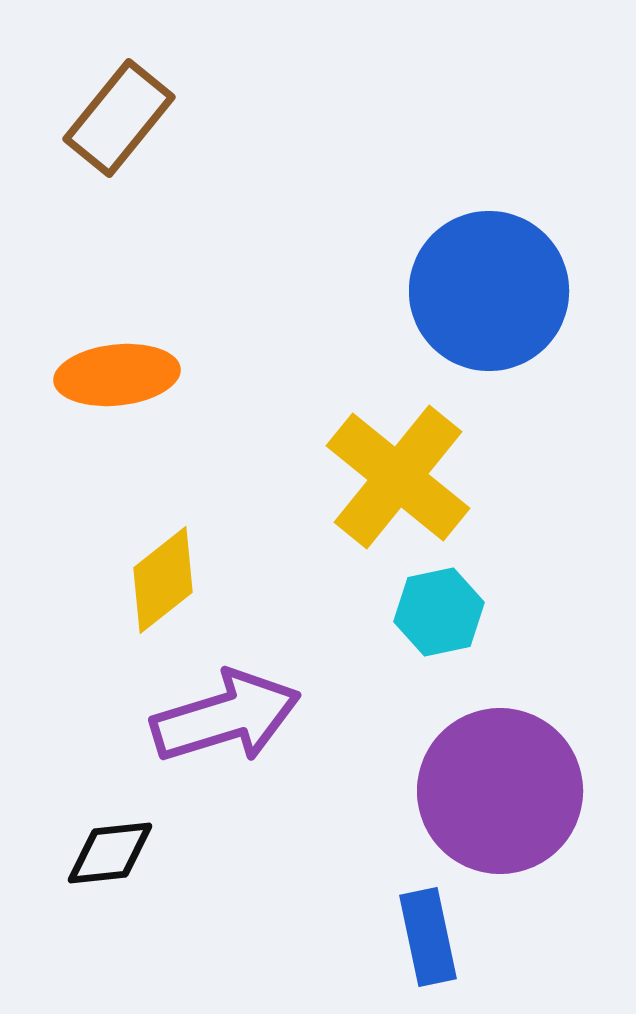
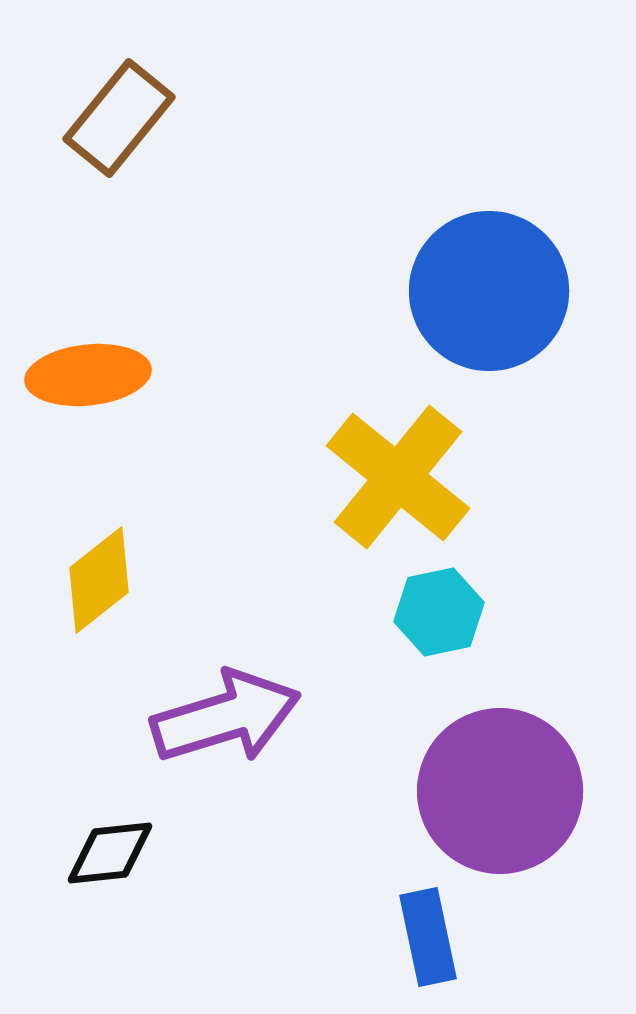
orange ellipse: moved 29 px left
yellow diamond: moved 64 px left
